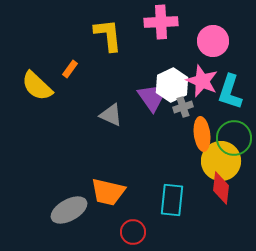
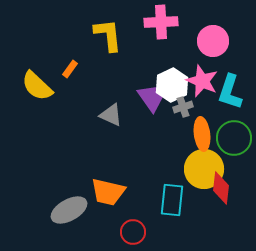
yellow circle: moved 17 px left, 8 px down
